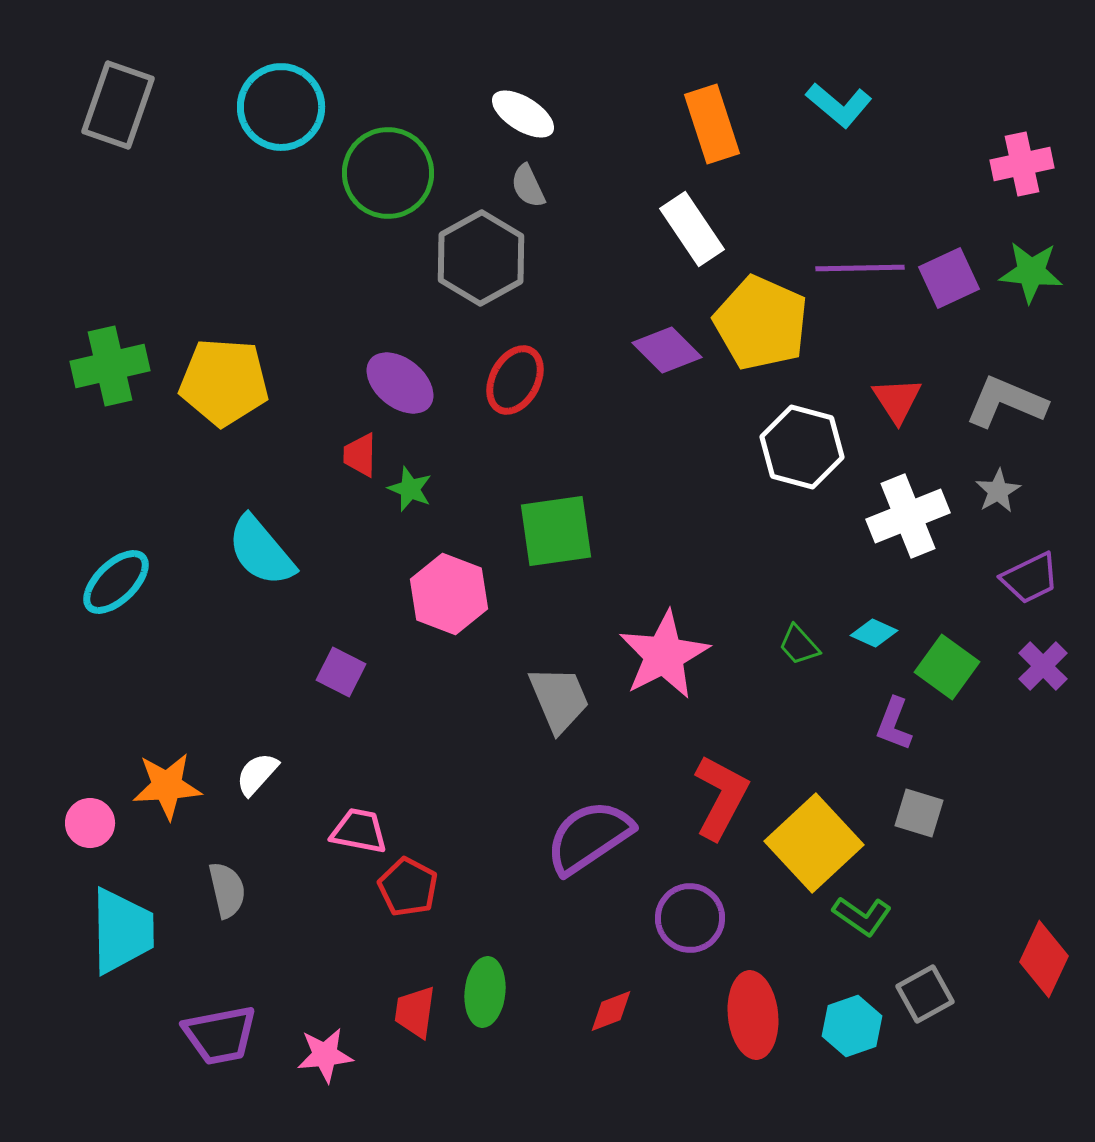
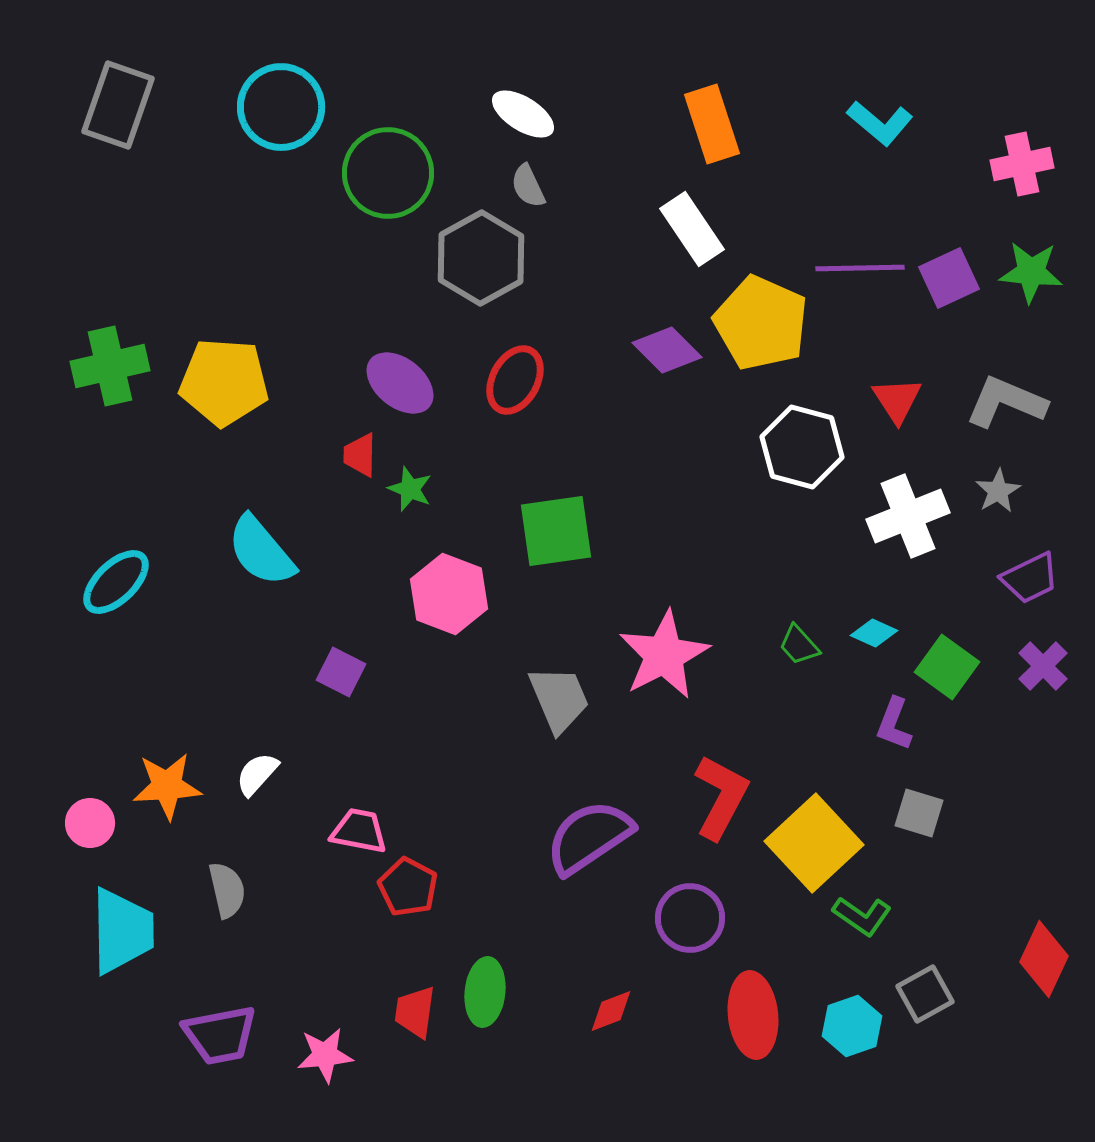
cyan L-shape at (839, 105): moved 41 px right, 18 px down
